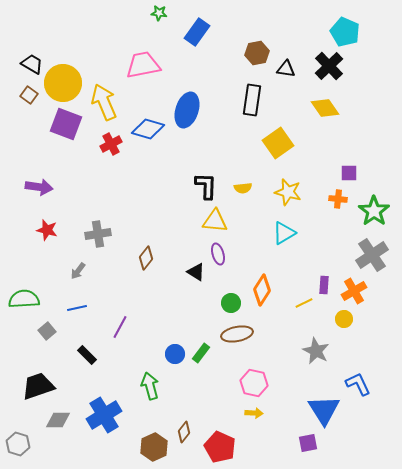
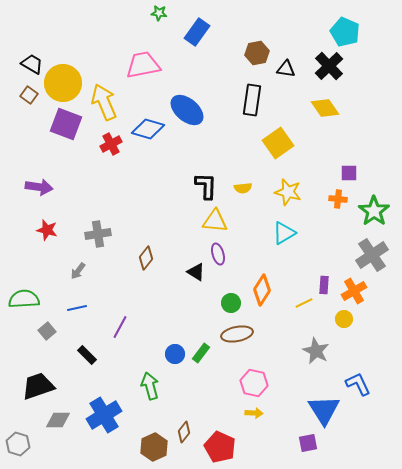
blue ellipse at (187, 110): rotated 68 degrees counterclockwise
